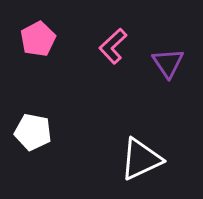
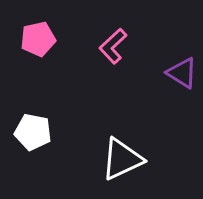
pink pentagon: rotated 16 degrees clockwise
purple triangle: moved 14 px right, 10 px down; rotated 24 degrees counterclockwise
white triangle: moved 19 px left
